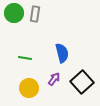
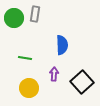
green circle: moved 5 px down
blue semicircle: moved 8 px up; rotated 12 degrees clockwise
purple arrow: moved 5 px up; rotated 32 degrees counterclockwise
